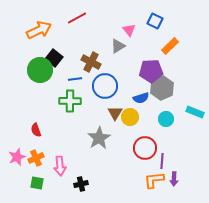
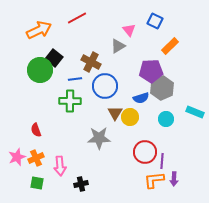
gray star: rotated 30 degrees clockwise
red circle: moved 4 px down
